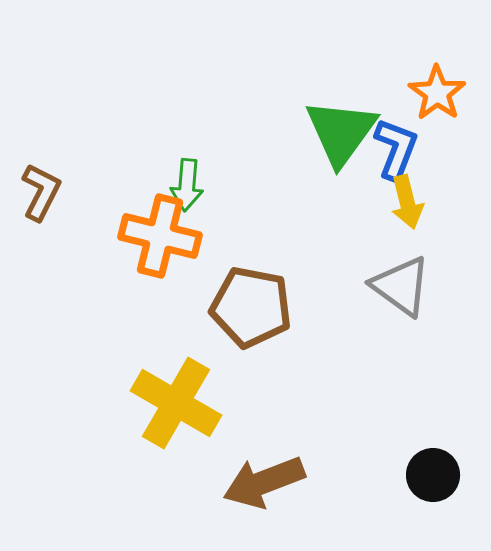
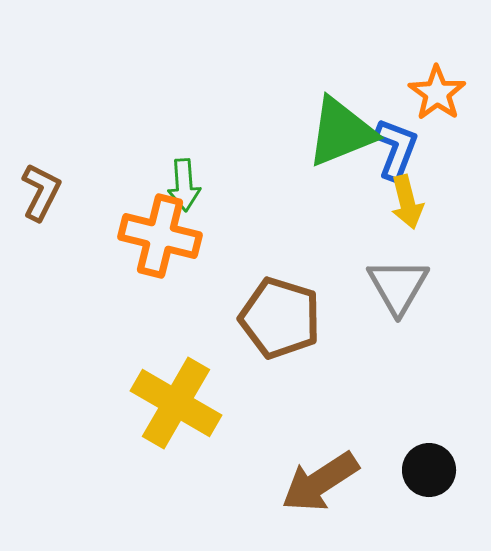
green triangle: rotated 32 degrees clockwise
green arrow: moved 3 px left; rotated 9 degrees counterclockwise
gray triangle: moved 3 px left; rotated 24 degrees clockwise
brown pentagon: moved 29 px right, 11 px down; rotated 6 degrees clockwise
black circle: moved 4 px left, 5 px up
brown arrow: moved 56 px right; rotated 12 degrees counterclockwise
